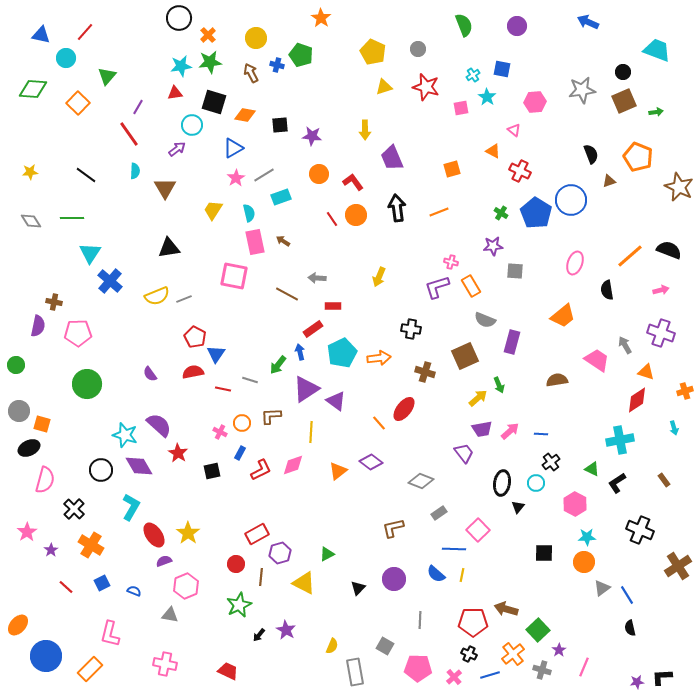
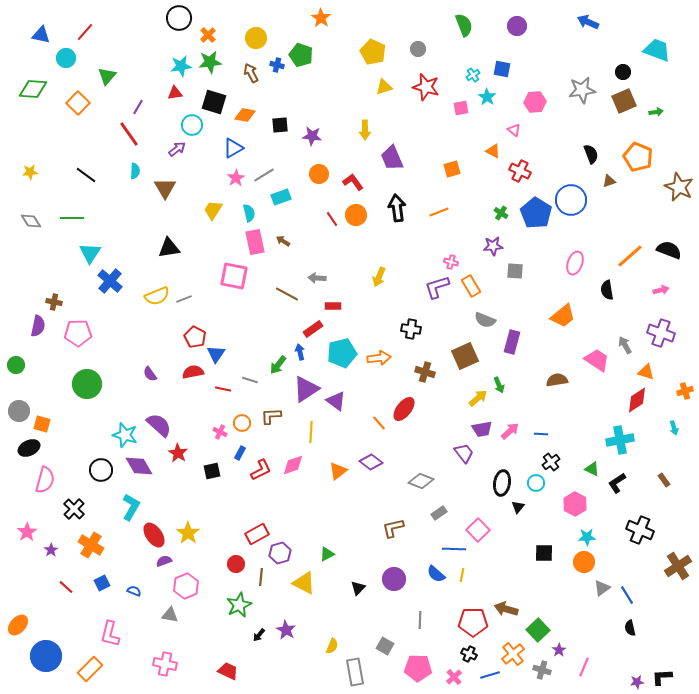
cyan pentagon at (342, 353): rotated 12 degrees clockwise
